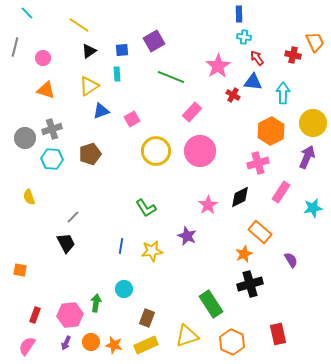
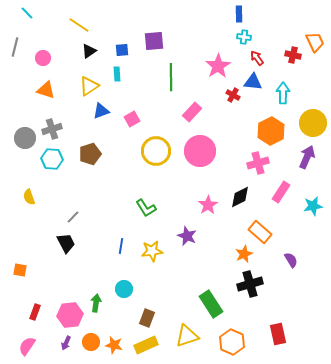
purple square at (154, 41): rotated 25 degrees clockwise
green line at (171, 77): rotated 68 degrees clockwise
cyan star at (313, 208): moved 2 px up
red rectangle at (35, 315): moved 3 px up
